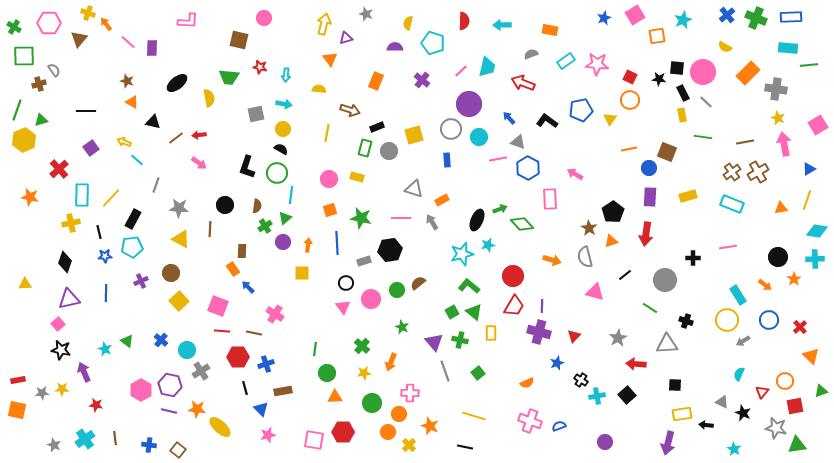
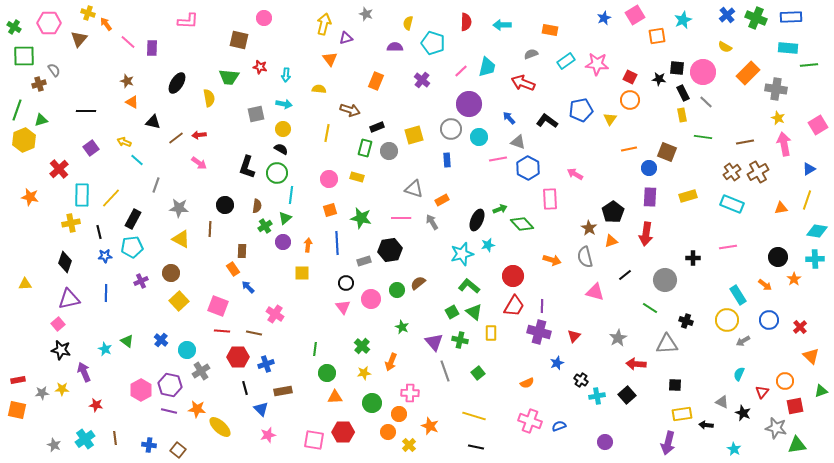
red semicircle at (464, 21): moved 2 px right, 1 px down
black ellipse at (177, 83): rotated 20 degrees counterclockwise
black line at (465, 447): moved 11 px right
